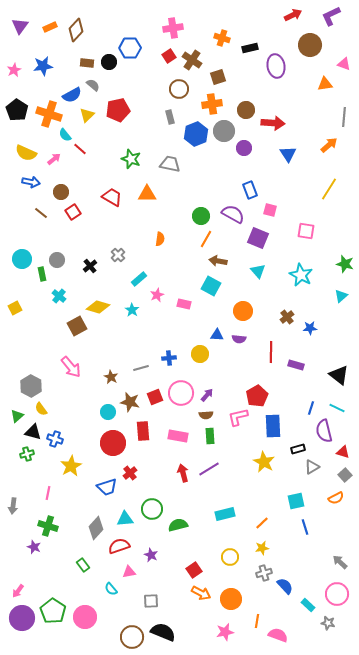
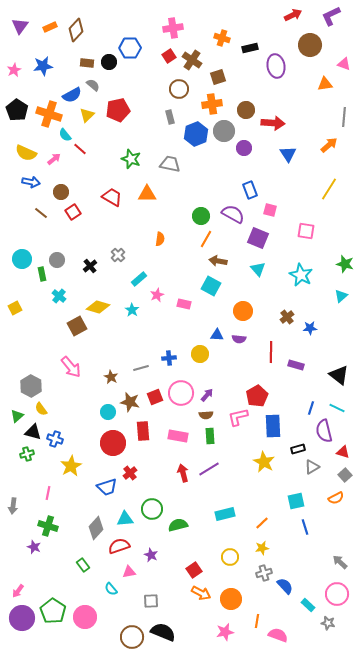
cyan triangle at (258, 271): moved 2 px up
